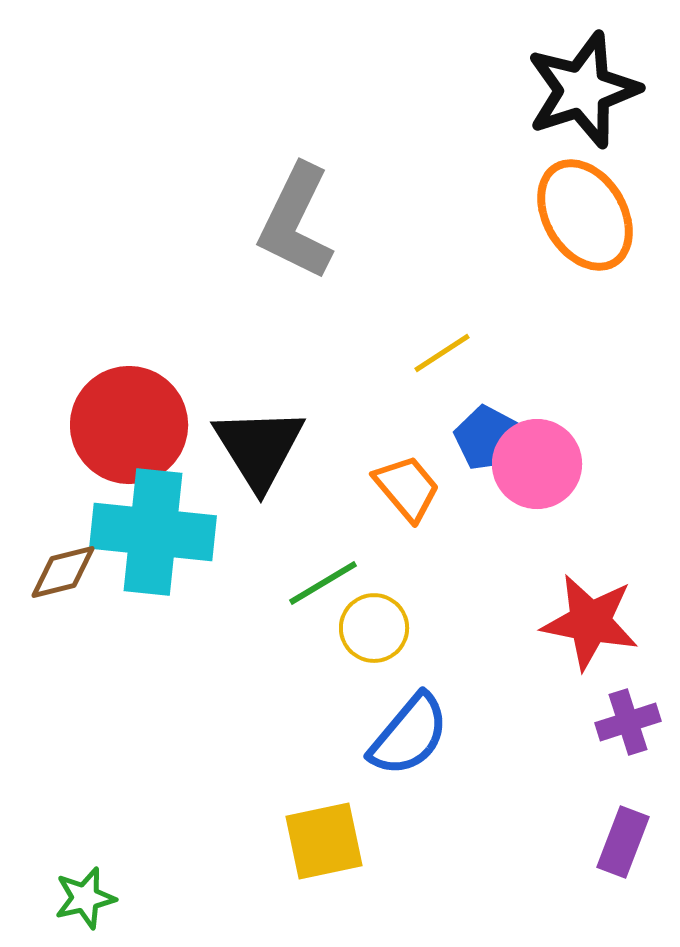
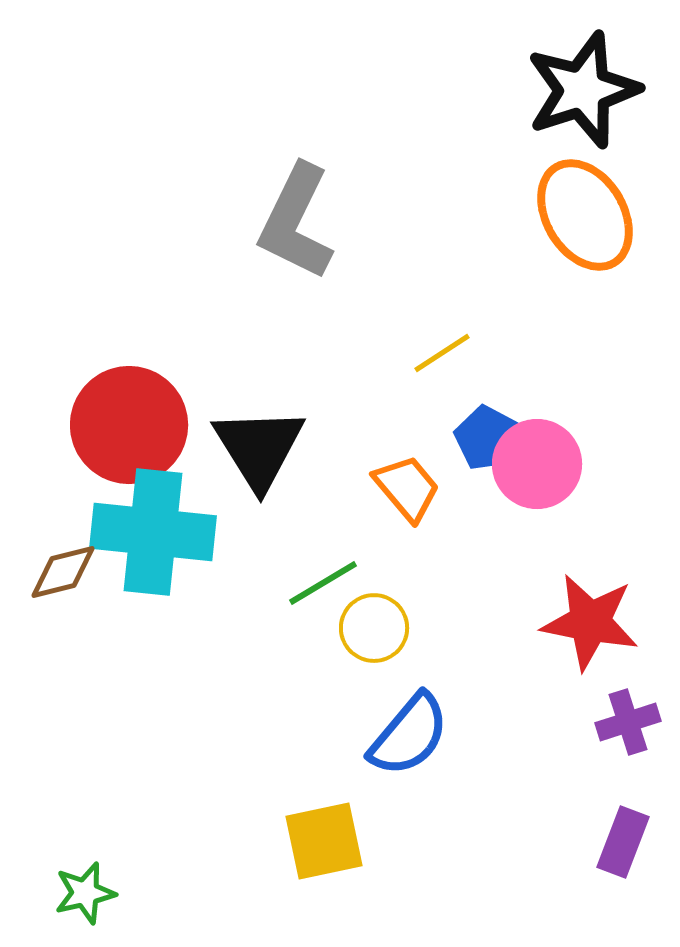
green star: moved 5 px up
